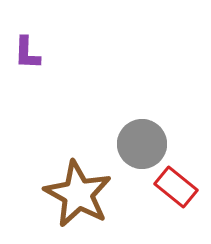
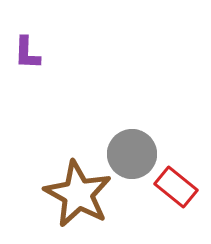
gray circle: moved 10 px left, 10 px down
